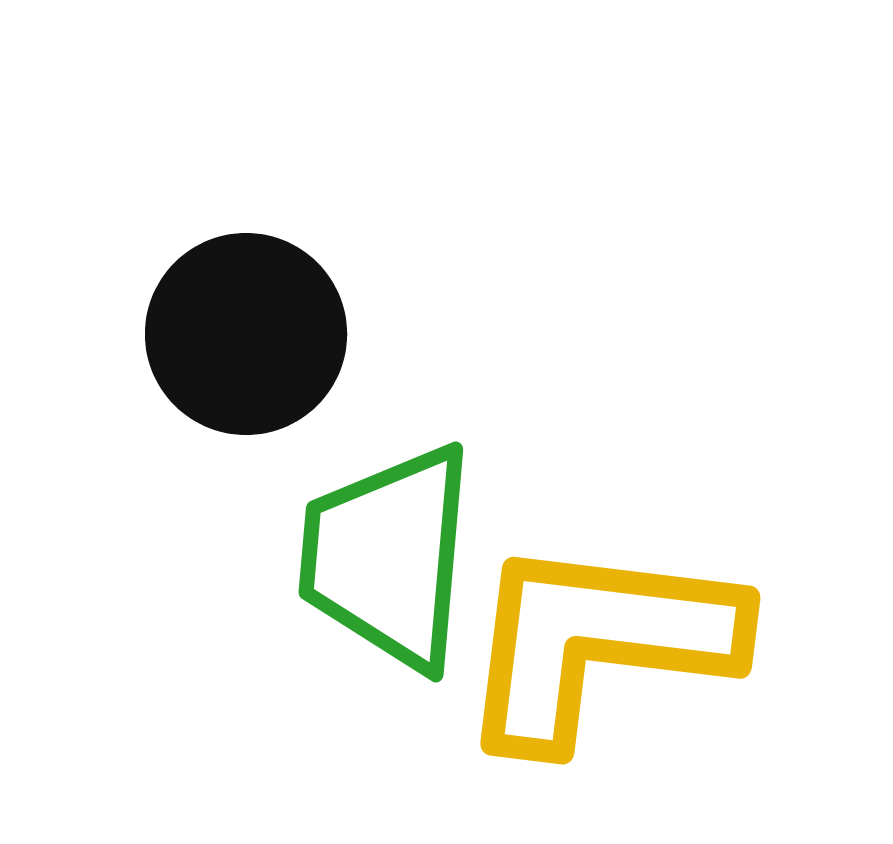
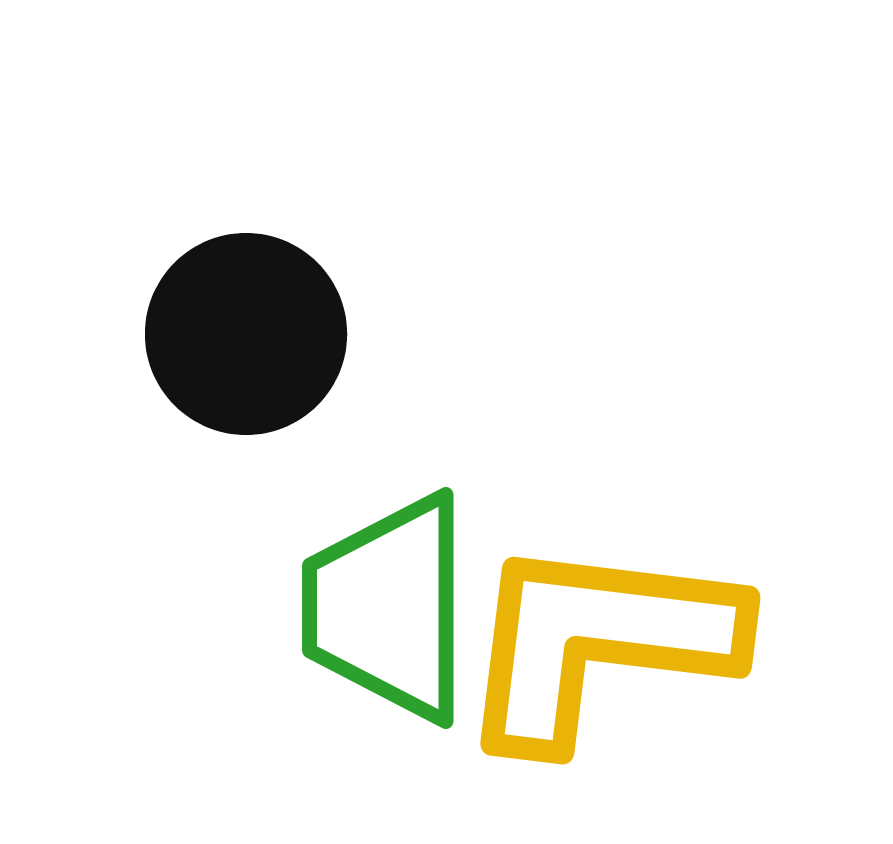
green trapezoid: moved 51 px down; rotated 5 degrees counterclockwise
